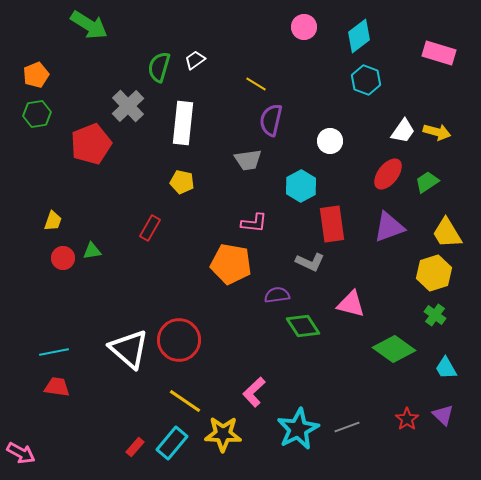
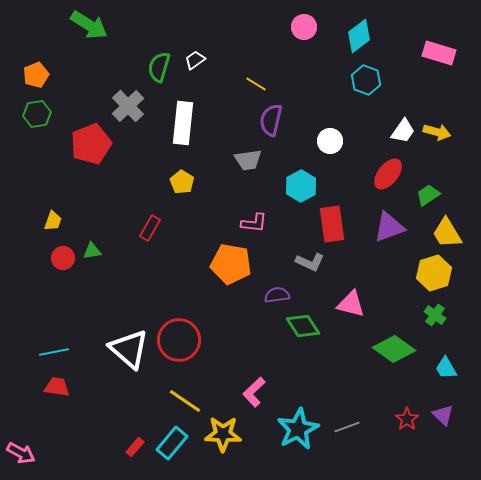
yellow pentagon at (182, 182): rotated 20 degrees clockwise
green trapezoid at (427, 182): moved 1 px right, 13 px down
